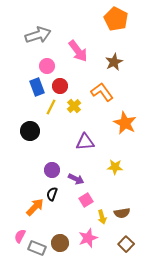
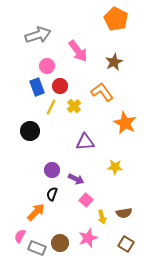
pink square: rotated 16 degrees counterclockwise
orange arrow: moved 1 px right, 5 px down
brown semicircle: moved 2 px right
brown square: rotated 14 degrees counterclockwise
